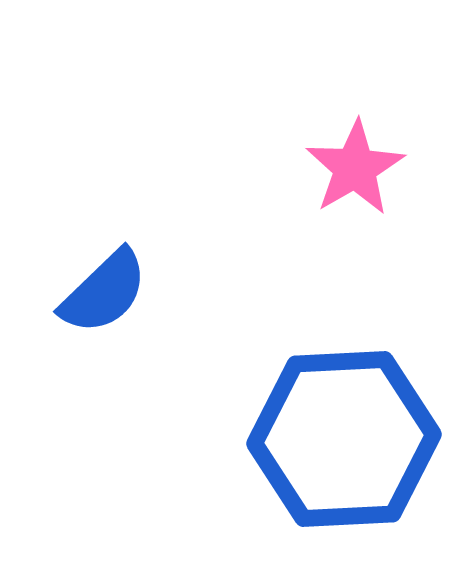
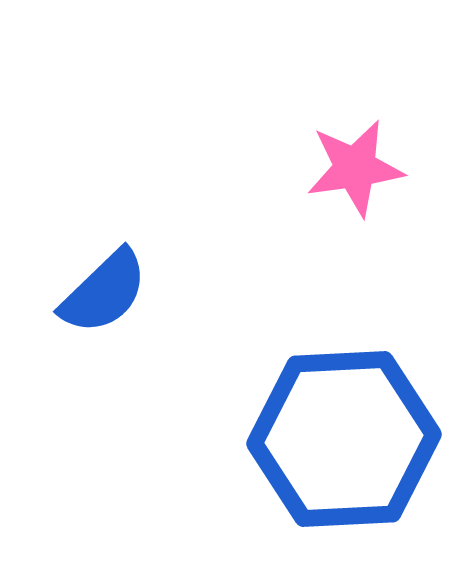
pink star: rotated 22 degrees clockwise
